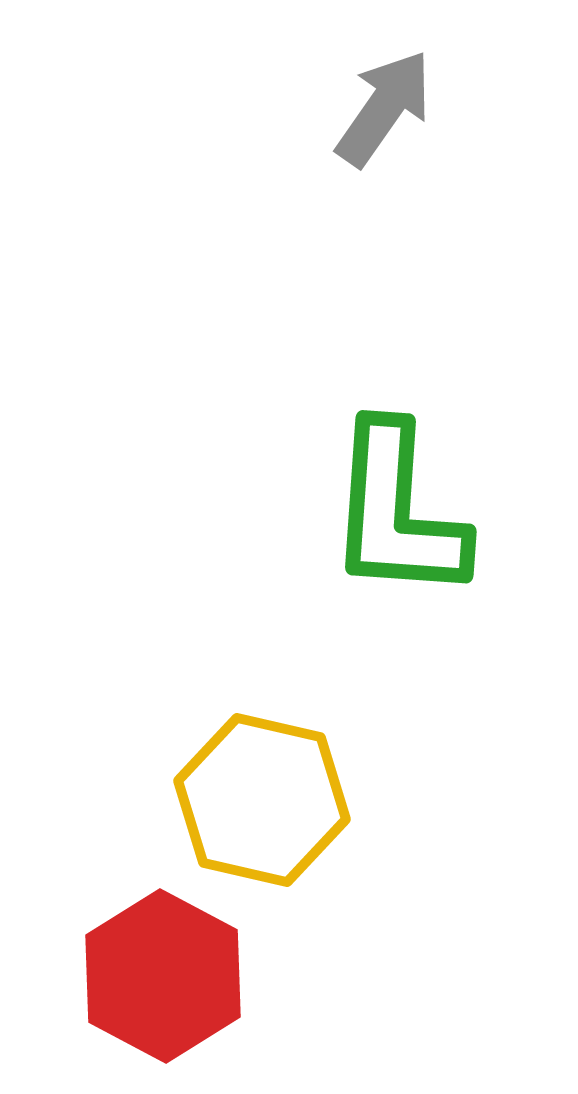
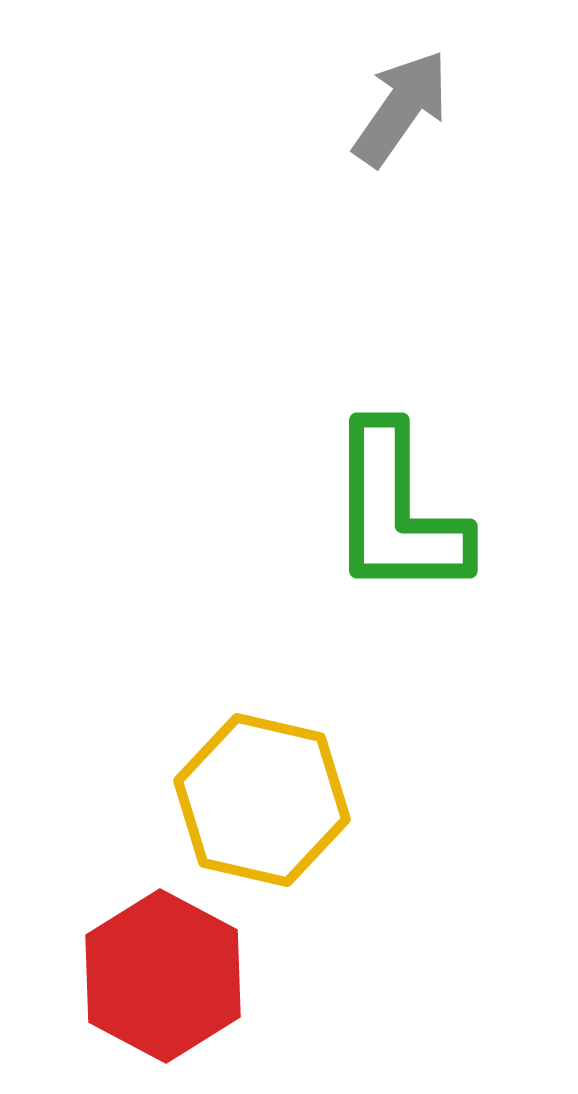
gray arrow: moved 17 px right
green L-shape: rotated 4 degrees counterclockwise
